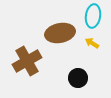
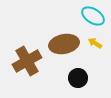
cyan ellipse: rotated 65 degrees counterclockwise
brown ellipse: moved 4 px right, 11 px down
yellow arrow: moved 3 px right
